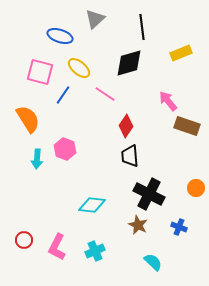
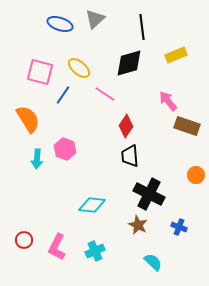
blue ellipse: moved 12 px up
yellow rectangle: moved 5 px left, 2 px down
orange circle: moved 13 px up
